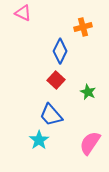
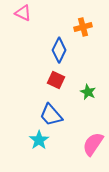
blue diamond: moved 1 px left, 1 px up
red square: rotated 18 degrees counterclockwise
pink semicircle: moved 3 px right, 1 px down
